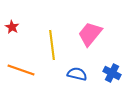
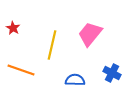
red star: moved 1 px right, 1 px down
yellow line: rotated 20 degrees clockwise
blue semicircle: moved 2 px left, 6 px down; rotated 12 degrees counterclockwise
